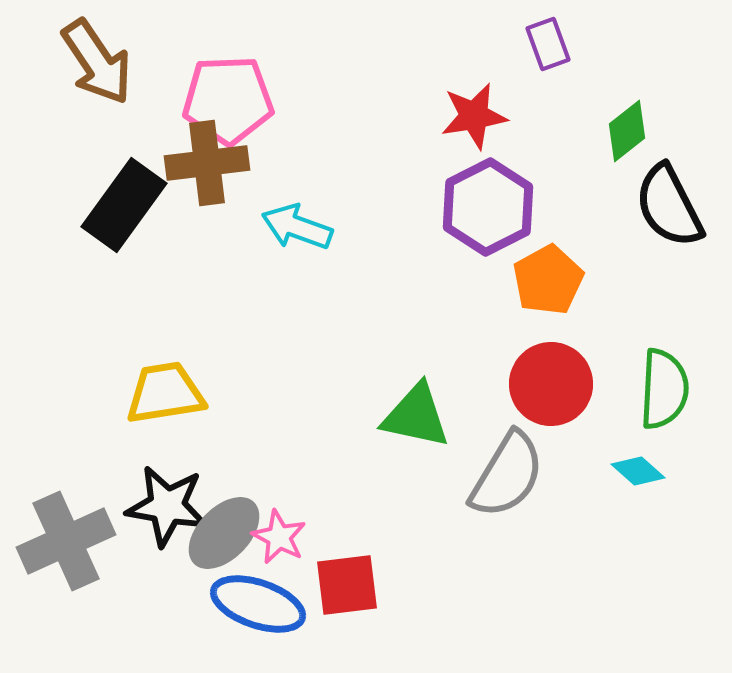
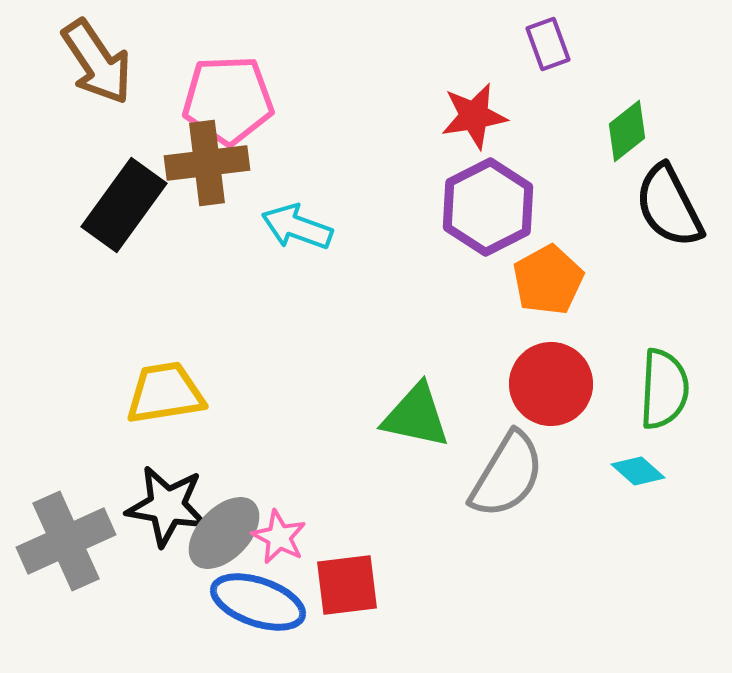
blue ellipse: moved 2 px up
